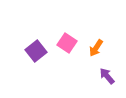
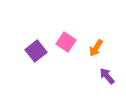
pink square: moved 1 px left, 1 px up
